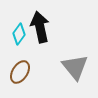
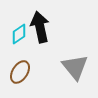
cyan diamond: rotated 20 degrees clockwise
